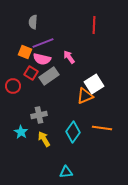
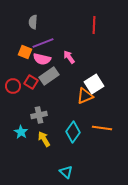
red square: moved 9 px down
cyan triangle: rotated 48 degrees clockwise
